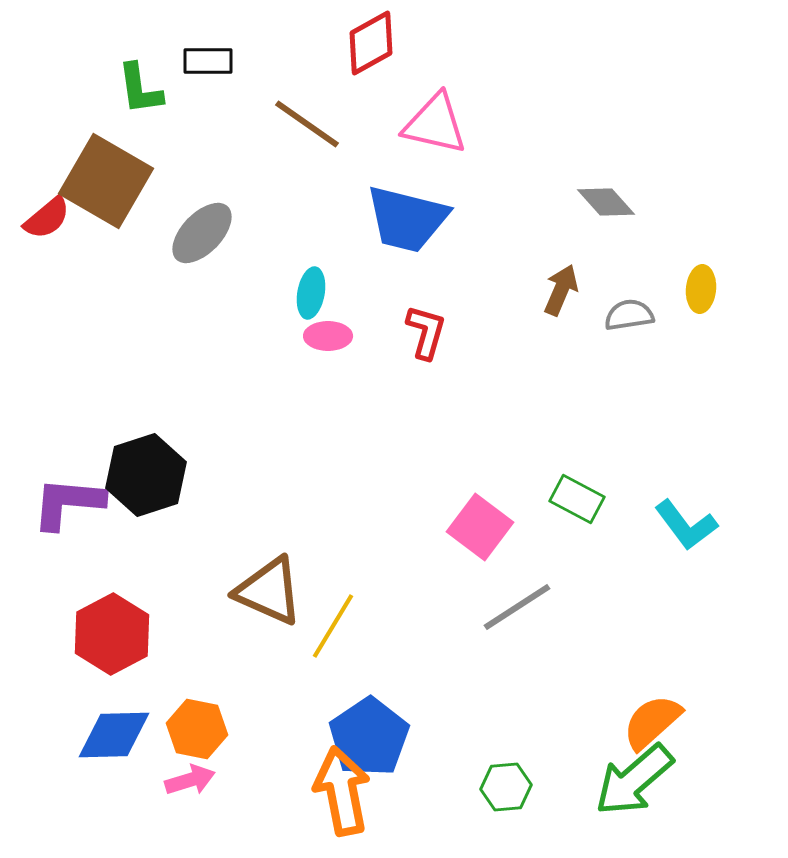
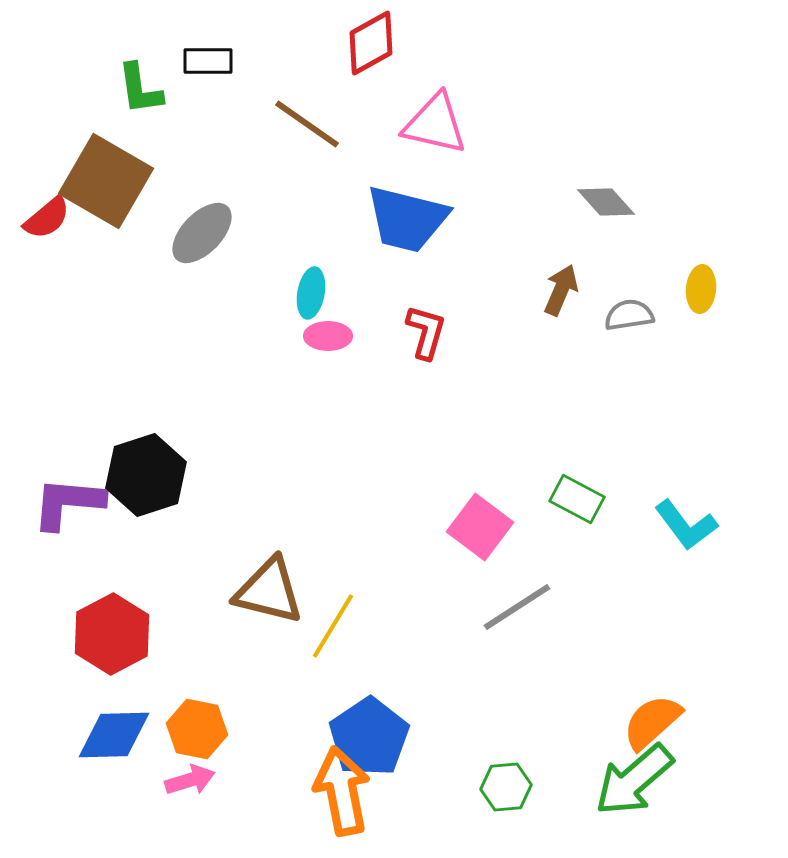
brown triangle: rotated 10 degrees counterclockwise
